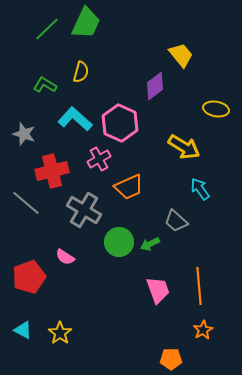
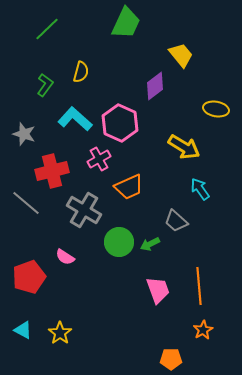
green trapezoid: moved 40 px right
green L-shape: rotated 95 degrees clockwise
